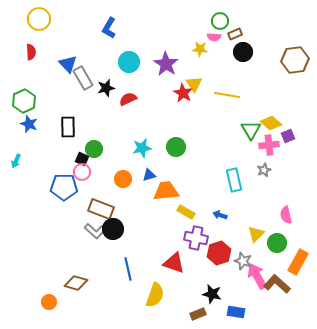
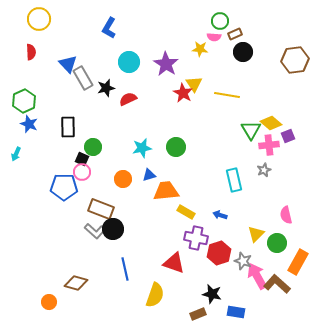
green circle at (94, 149): moved 1 px left, 2 px up
cyan arrow at (16, 161): moved 7 px up
blue line at (128, 269): moved 3 px left
